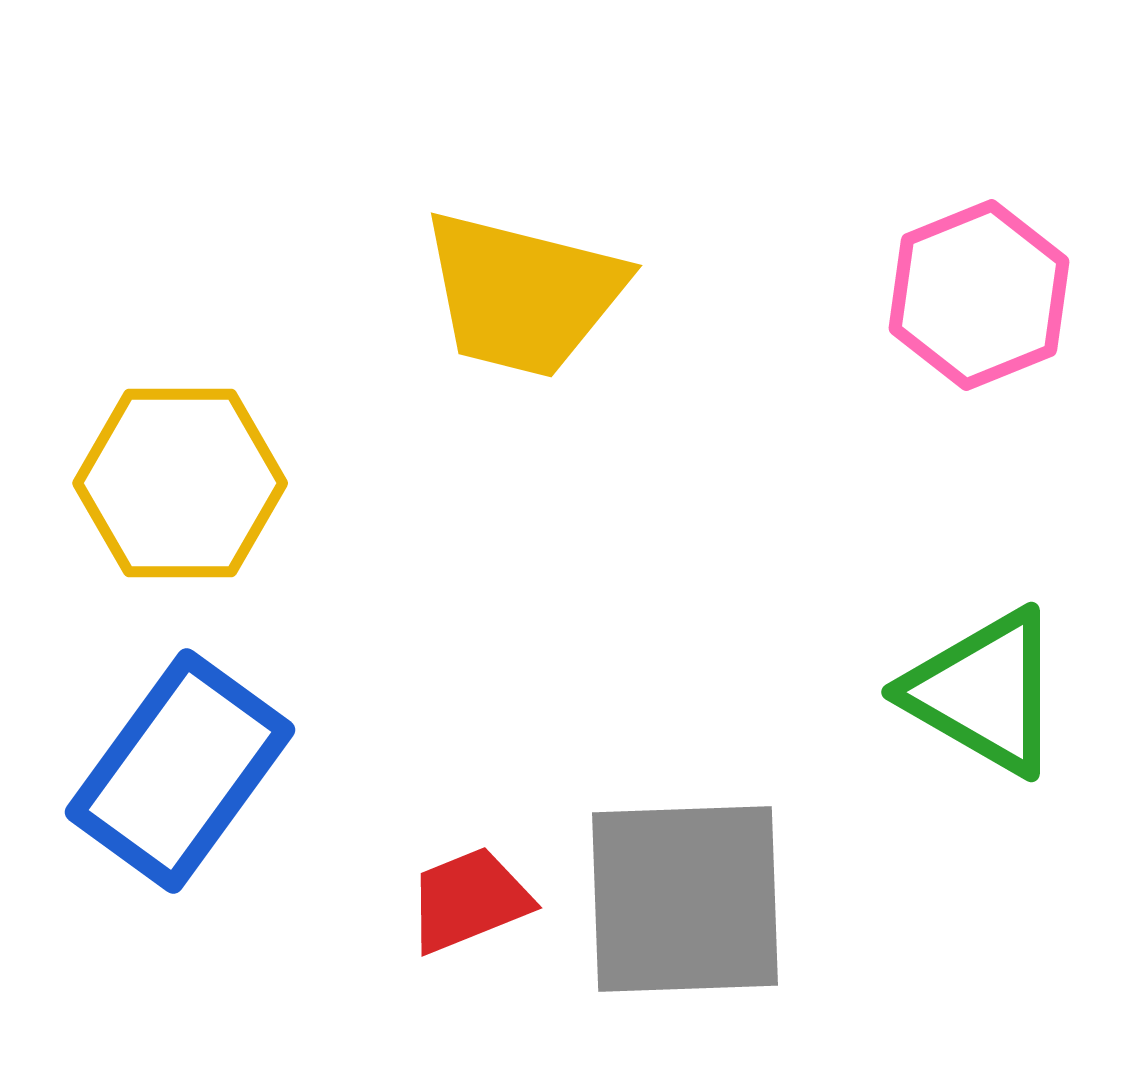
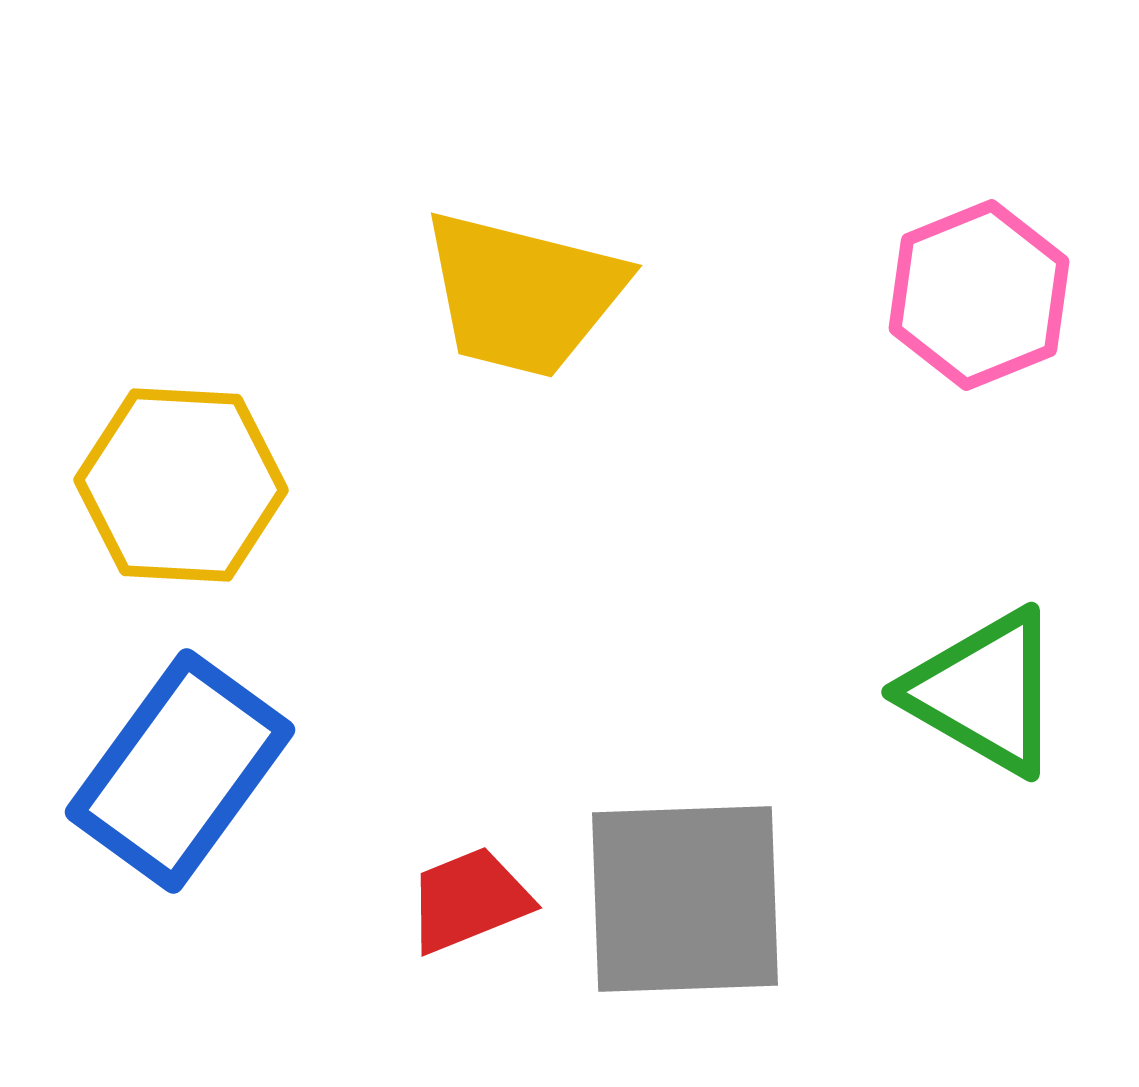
yellow hexagon: moved 1 px right, 2 px down; rotated 3 degrees clockwise
